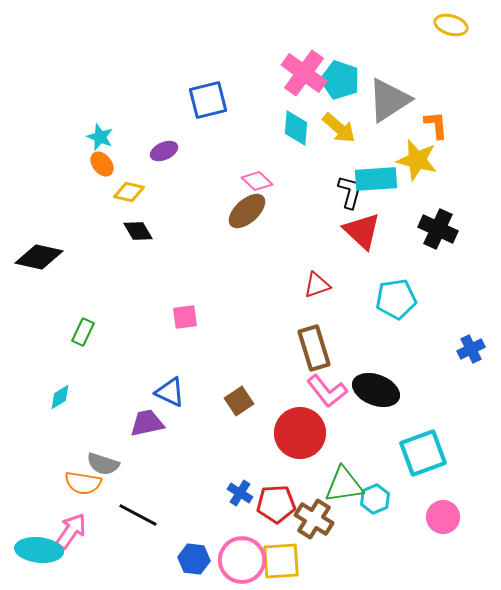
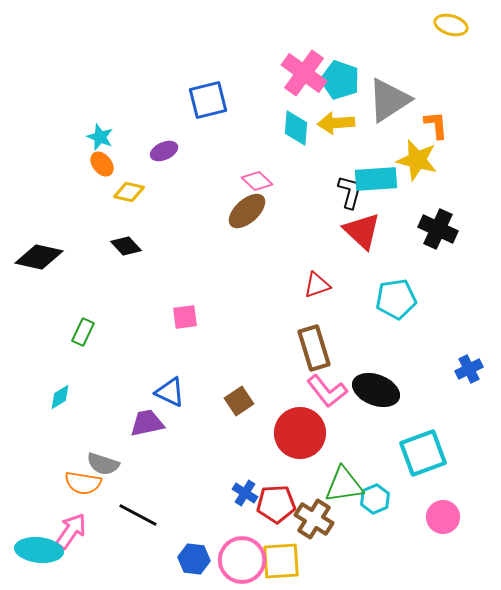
yellow arrow at (339, 128): moved 3 px left, 5 px up; rotated 135 degrees clockwise
black diamond at (138, 231): moved 12 px left, 15 px down; rotated 12 degrees counterclockwise
blue cross at (471, 349): moved 2 px left, 20 px down
blue cross at (240, 493): moved 5 px right
